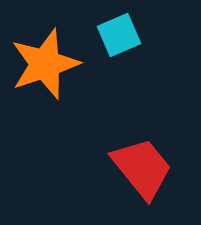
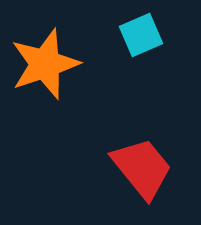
cyan square: moved 22 px right
